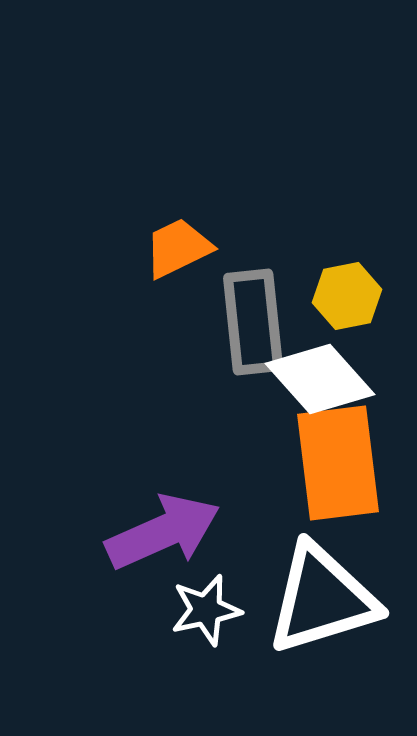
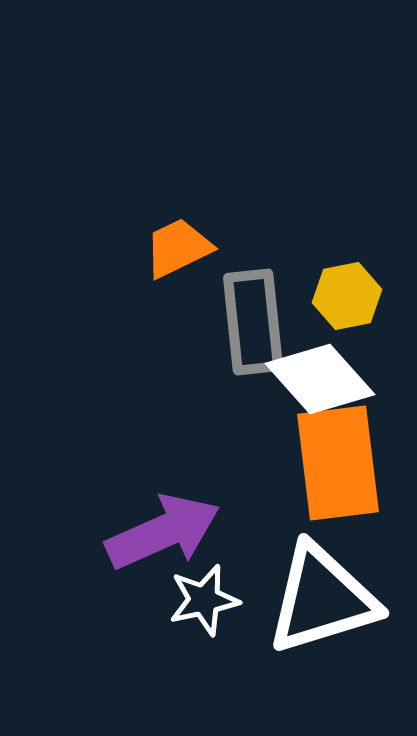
white star: moved 2 px left, 10 px up
